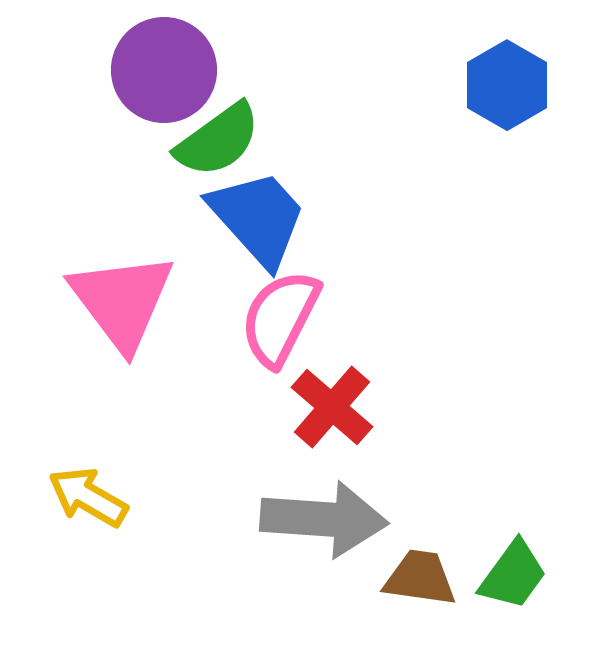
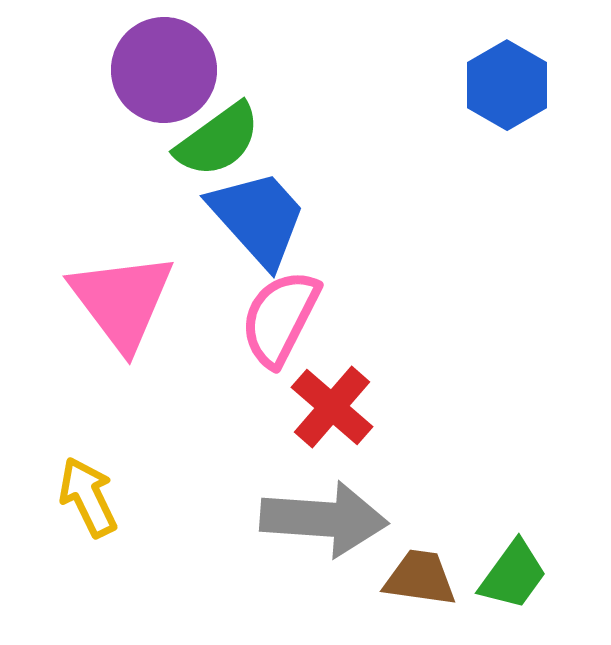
yellow arrow: rotated 34 degrees clockwise
